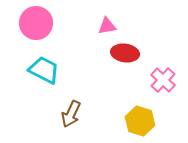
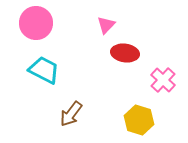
pink triangle: moved 1 px left, 1 px up; rotated 36 degrees counterclockwise
brown arrow: rotated 12 degrees clockwise
yellow hexagon: moved 1 px left, 1 px up
